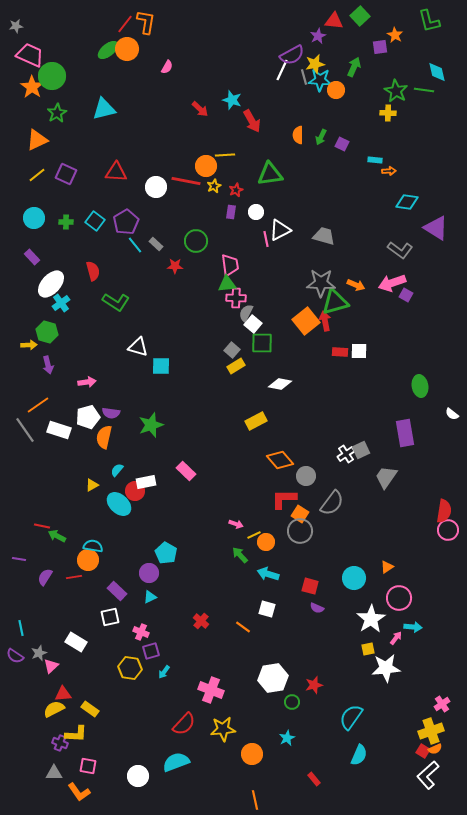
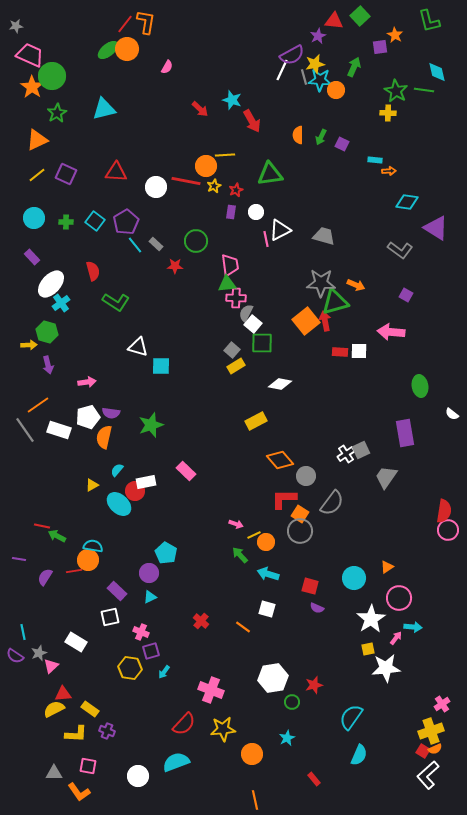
pink arrow at (392, 283): moved 1 px left, 49 px down; rotated 24 degrees clockwise
red line at (74, 577): moved 6 px up
cyan line at (21, 628): moved 2 px right, 4 px down
purple cross at (60, 743): moved 47 px right, 12 px up
